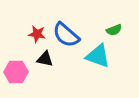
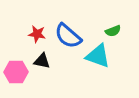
green semicircle: moved 1 px left, 1 px down
blue semicircle: moved 2 px right, 1 px down
black triangle: moved 3 px left, 2 px down
